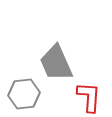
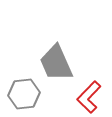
red L-shape: rotated 140 degrees counterclockwise
